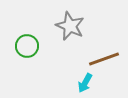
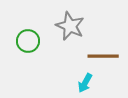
green circle: moved 1 px right, 5 px up
brown line: moved 1 px left, 3 px up; rotated 20 degrees clockwise
